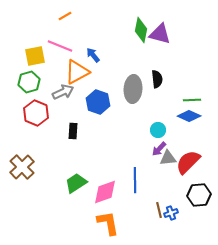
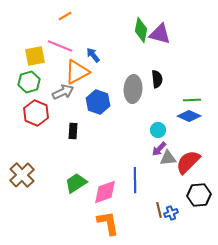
brown cross: moved 8 px down
